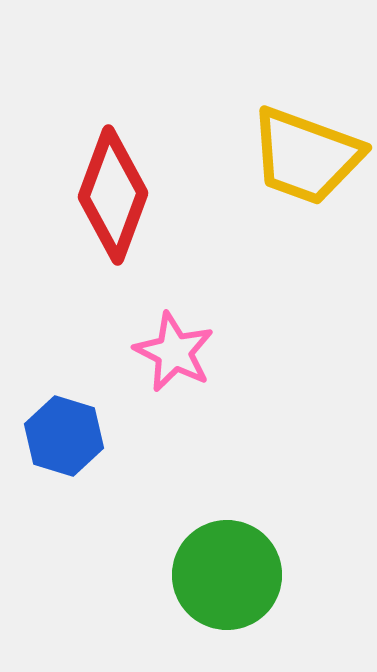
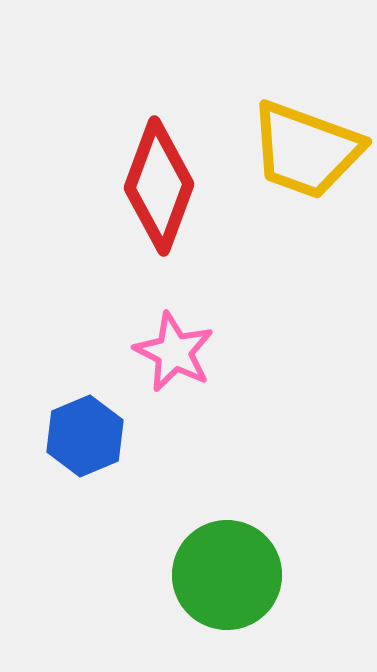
yellow trapezoid: moved 6 px up
red diamond: moved 46 px right, 9 px up
blue hexagon: moved 21 px right; rotated 20 degrees clockwise
